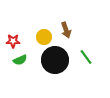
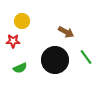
brown arrow: moved 2 px down; rotated 42 degrees counterclockwise
yellow circle: moved 22 px left, 16 px up
green semicircle: moved 8 px down
